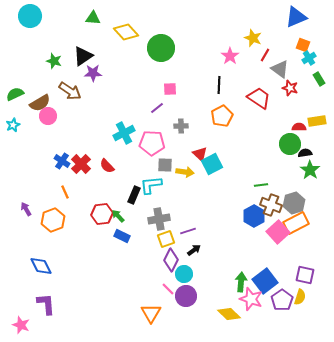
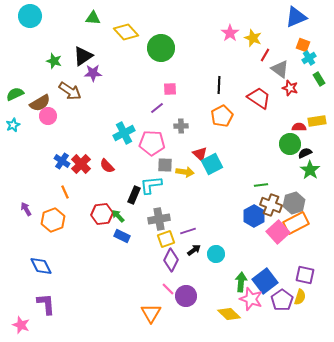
pink star at (230, 56): moved 23 px up
black semicircle at (305, 153): rotated 16 degrees counterclockwise
cyan circle at (184, 274): moved 32 px right, 20 px up
